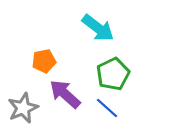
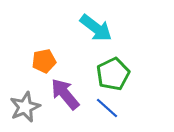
cyan arrow: moved 2 px left
purple arrow: rotated 8 degrees clockwise
gray star: moved 2 px right, 1 px up
